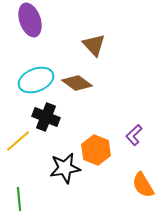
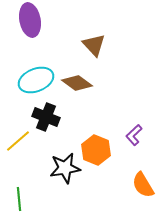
purple ellipse: rotated 8 degrees clockwise
